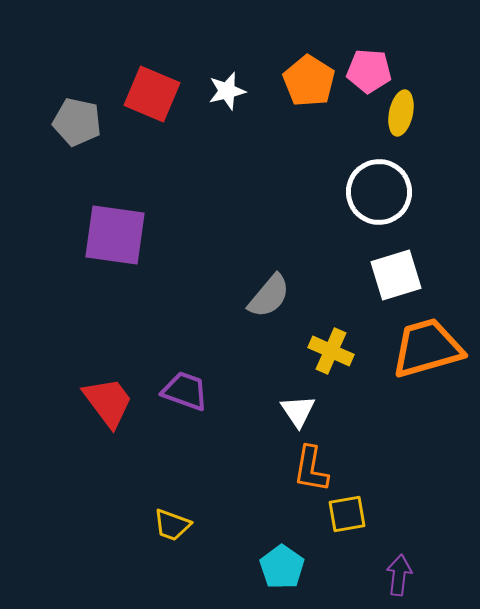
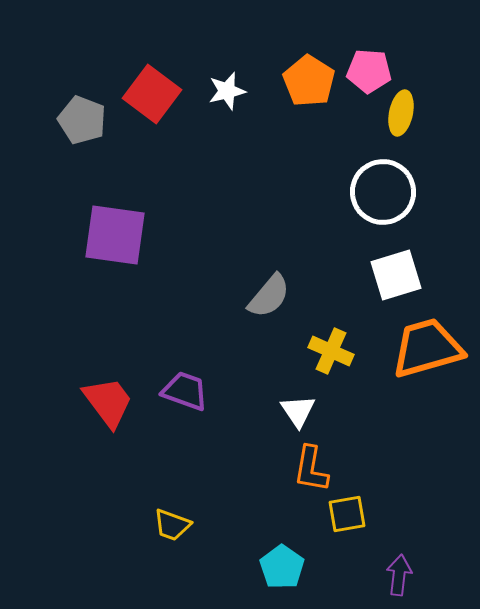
red square: rotated 14 degrees clockwise
gray pentagon: moved 5 px right, 2 px up; rotated 9 degrees clockwise
white circle: moved 4 px right
